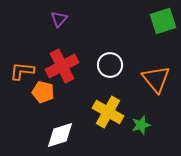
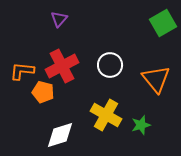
green square: moved 2 px down; rotated 12 degrees counterclockwise
yellow cross: moved 2 px left, 3 px down
